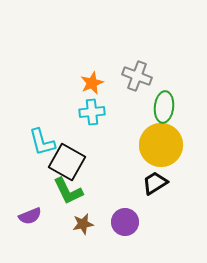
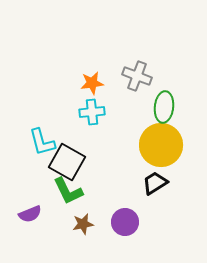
orange star: rotated 15 degrees clockwise
purple semicircle: moved 2 px up
